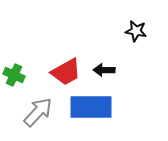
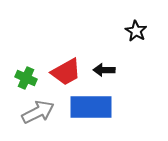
black star: rotated 20 degrees clockwise
green cross: moved 12 px right, 3 px down
gray arrow: rotated 20 degrees clockwise
